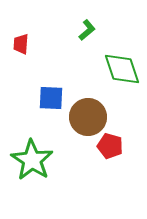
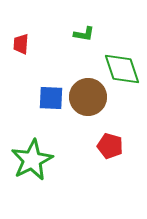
green L-shape: moved 3 px left, 4 px down; rotated 50 degrees clockwise
brown circle: moved 20 px up
green star: rotated 12 degrees clockwise
